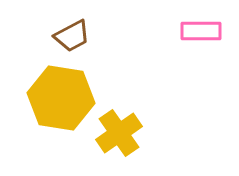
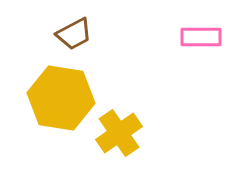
pink rectangle: moved 6 px down
brown trapezoid: moved 2 px right, 2 px up
